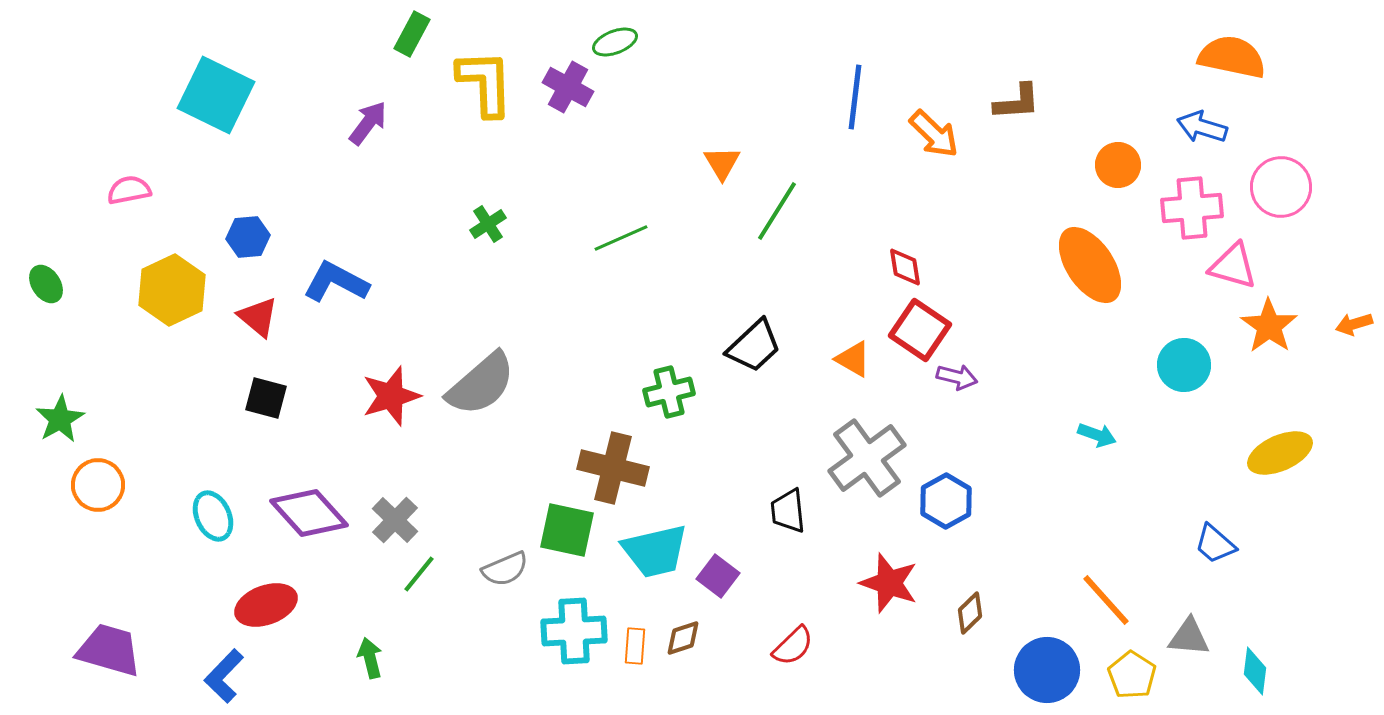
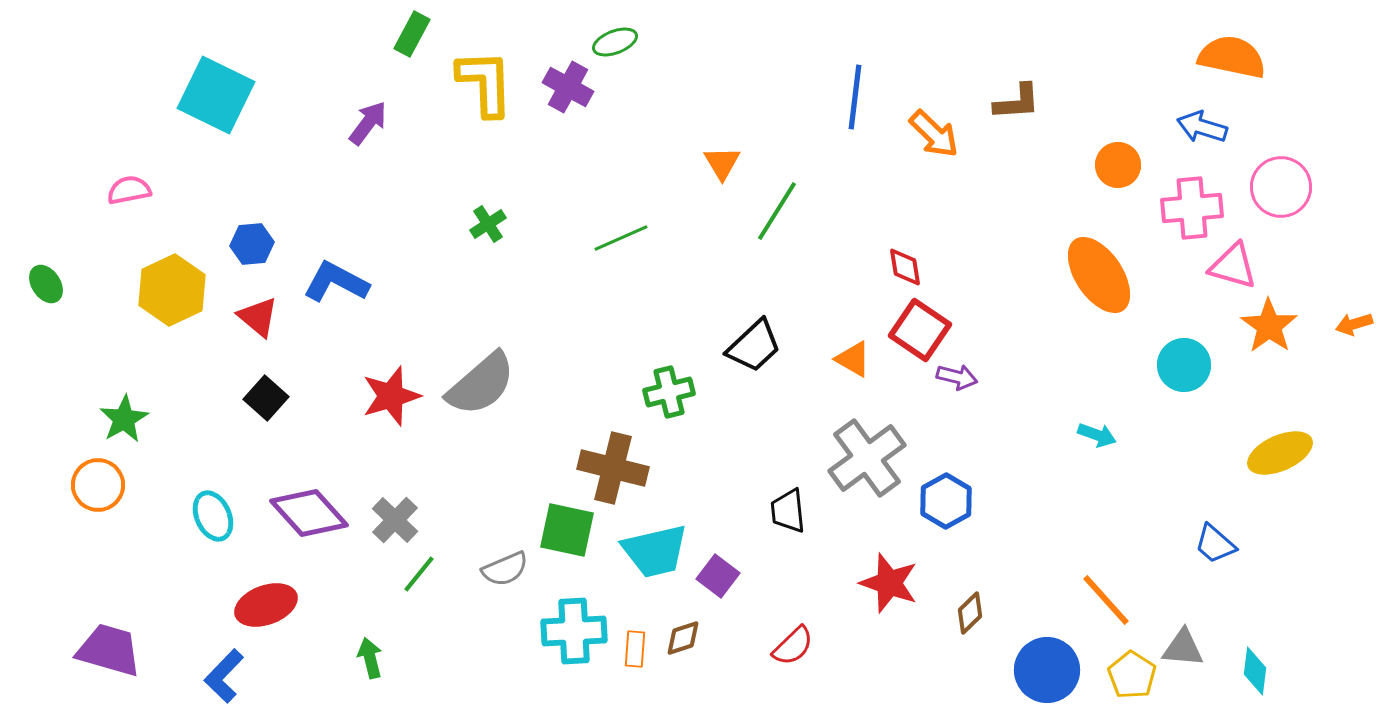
blue hexagon at (248, 237): moved 4 px right, 7 px down
orange ellipse at (1090, 265): moved 9 px right, 10 px down
black square at (266, 398): rotated 27 degrees clockwise
green star at (60, 419): moved 64 px right
gray triangle at (1189, 637): moved 6 px left, 11 px down
orange rectangle at (635, 646): moved 3 px down
